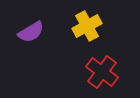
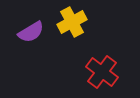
yellow cross: moved 15 px left, 4 px up
